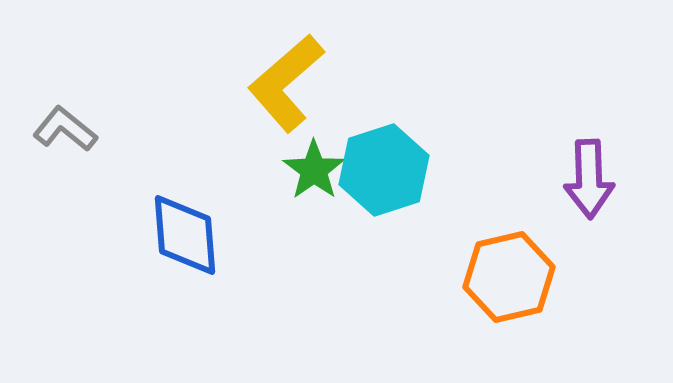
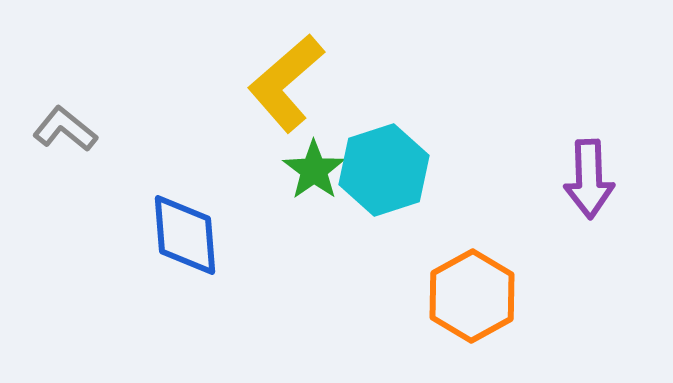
orange hexagon: moved 37 px left, 19 px down; rotated 16 degrees counterclockwise
